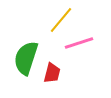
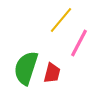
pink line: rotated 44 degrees counterclockwise
green semicircle: moved 10 px down
